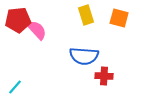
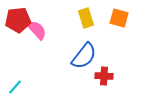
yellow rectangle: moved 3 px down
blue semicircle: rotated 56 degrees counterclockwise
